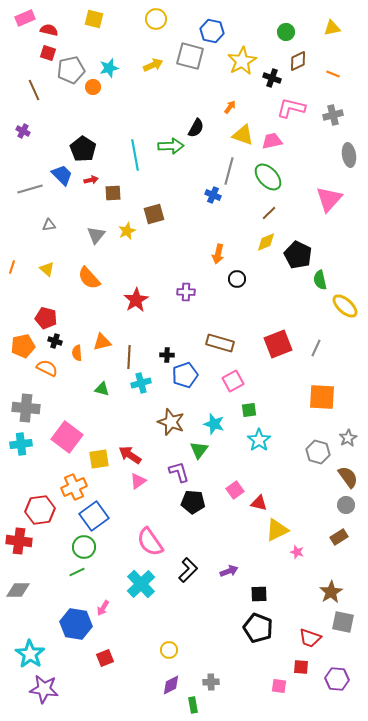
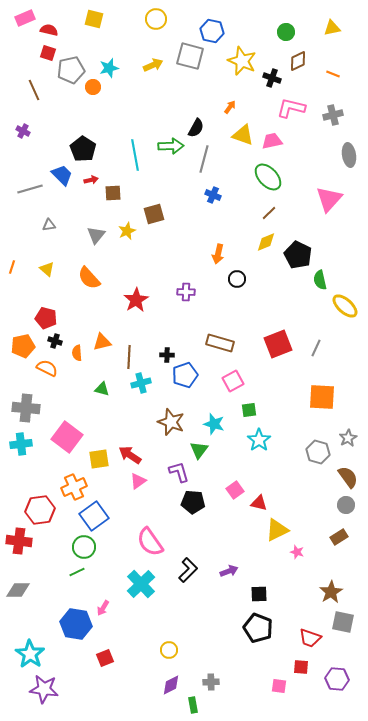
yellow star at (242, 61): rotated 20 degrees counterclockwise
gray line at (229, 171): moved 25 px left, 12 px up
